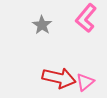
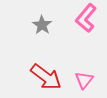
red arrow: moved 13 px left, 1 px up; rotated 24 degrees clockwise
pink triangle: moved 1 px left, 2 px up; rotated 12 degrees counterclockwise
